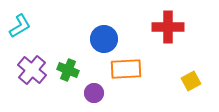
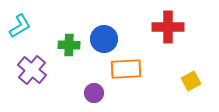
green cross: moved 1 px right, 25 px up; rotated 20 degrees counterclockwise
